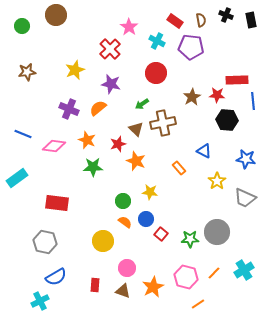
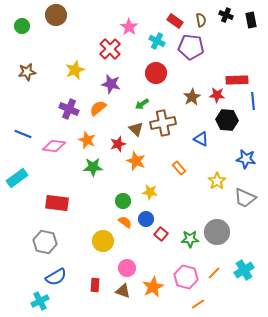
blue triangle at (204, 151): moved 3 px left, 12 px up
